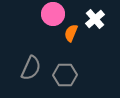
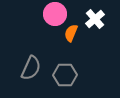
pink circle: moved 2 px right
